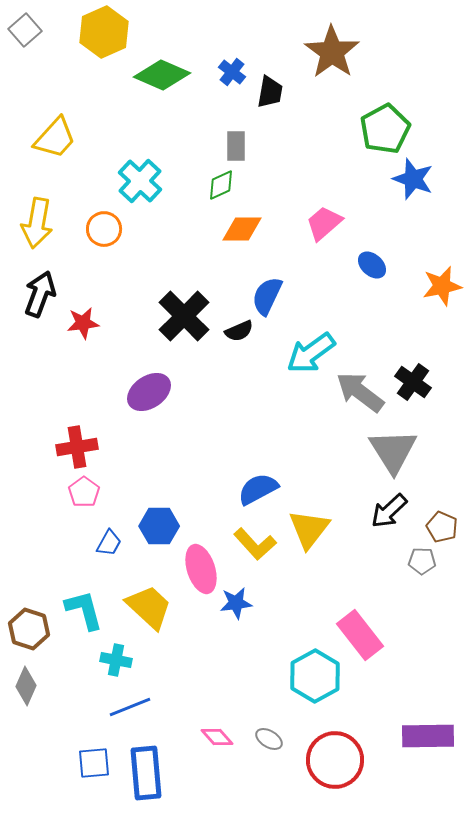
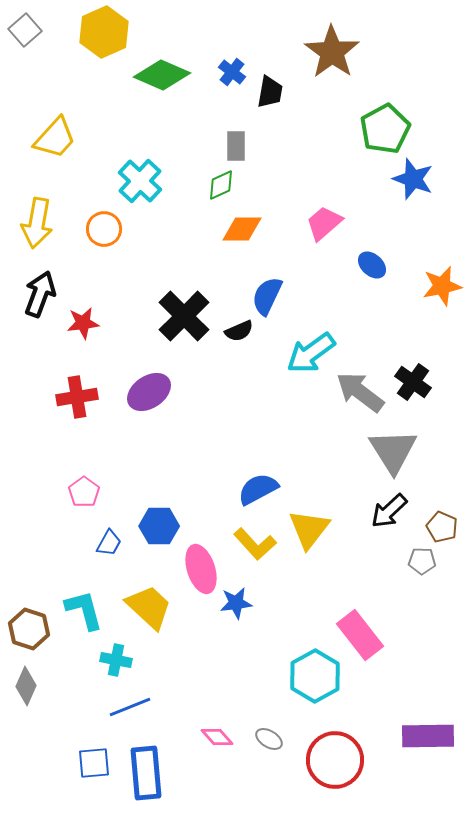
red cross at (77, 447): moved 50 px up
